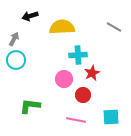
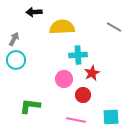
black arrow: moved 4 px right, 4 px up; rotated 14 degrees clockwise
